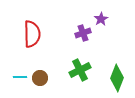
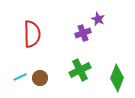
purple star: moved 3 px left; rotated 16 degrees counterclockwise
cyan line: rotated 24 degrees counterclockwise
